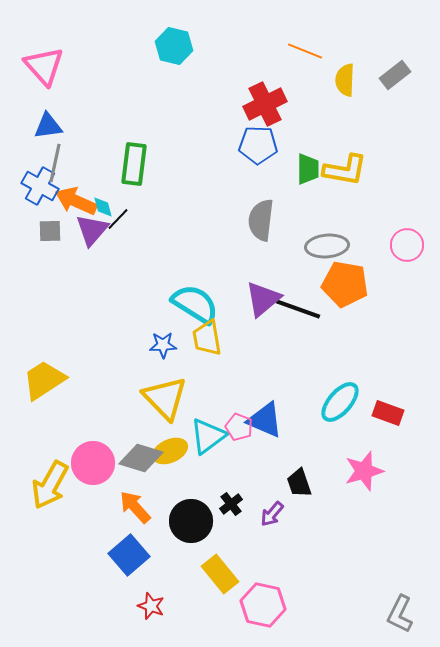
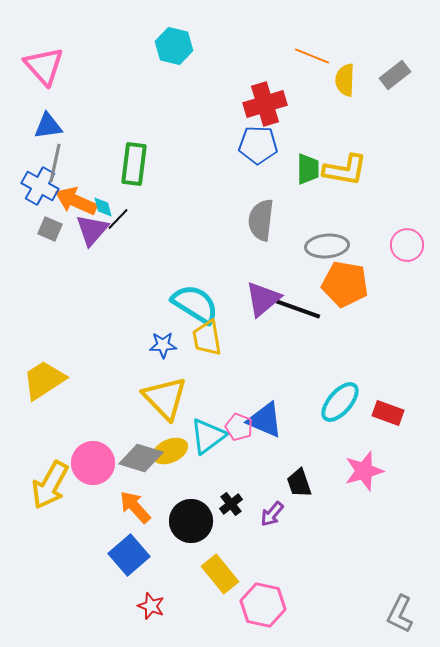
orange line at (305, 51): moved 7 px right, 5 px down
red cross at (265, 104): rotated 9 degrees clockwise
gray square at (50, 231): moved 2 px up; rotated 25 degrees clockwise
